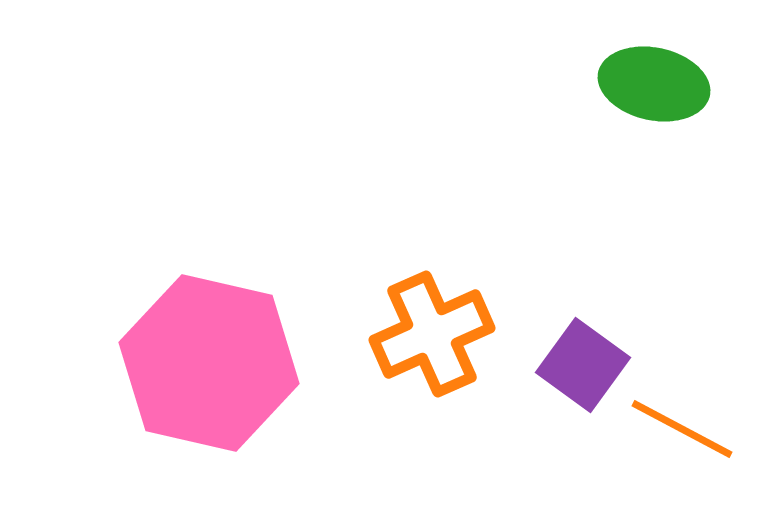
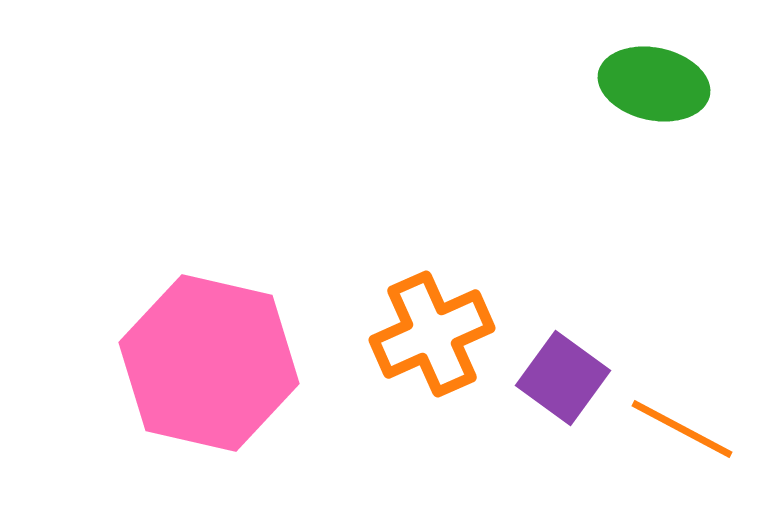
purple square: moved 20 px left, 13 px down
